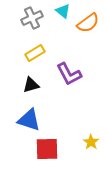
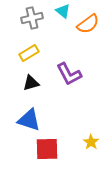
gray cross: rotated 10 degrees clockwise
orange semicircle: moved 1 px down
yellow rectangle: moved 6 px left
black triangle: moved 2 px up
